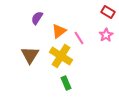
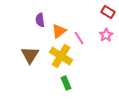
purple semicircle: moved 3 px right, 2 px down; rotated 40 degrees counterclockwise
